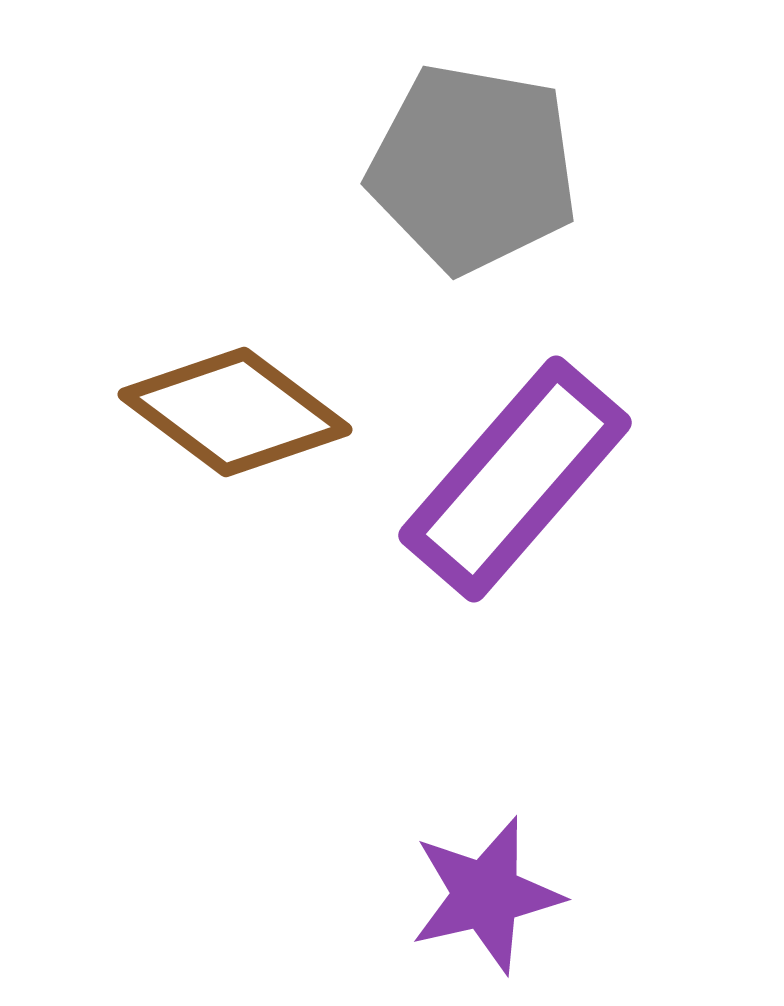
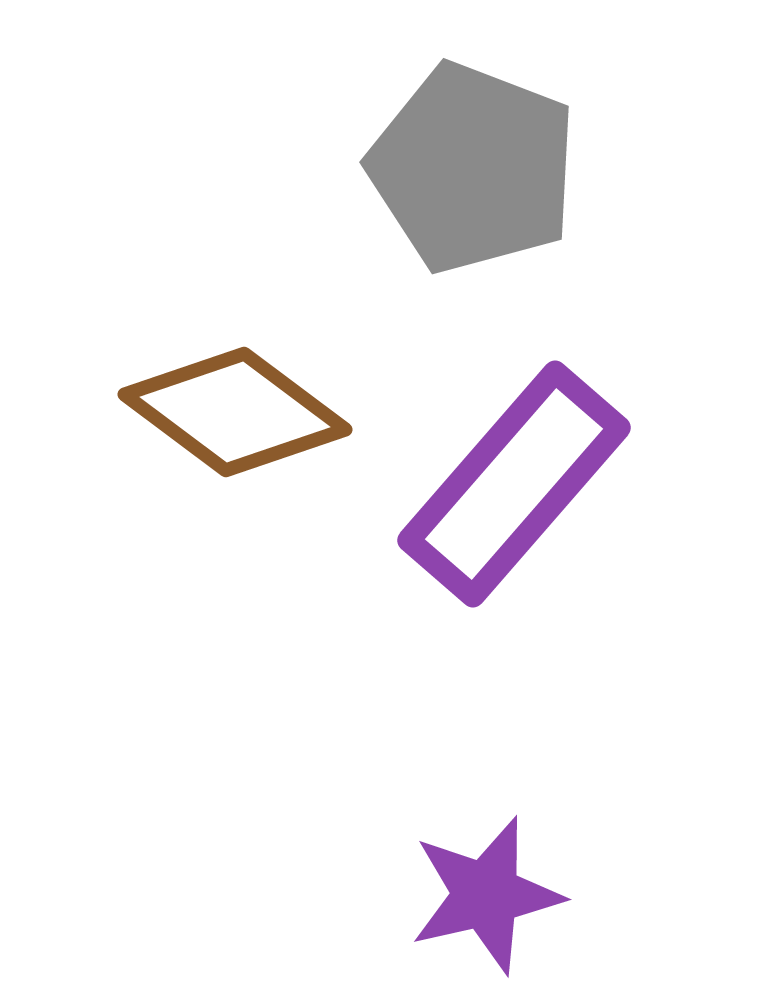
gray pentagon: rotated 11 degrees clockwise
purple rectangle: moved 1 px left, 5 px down
